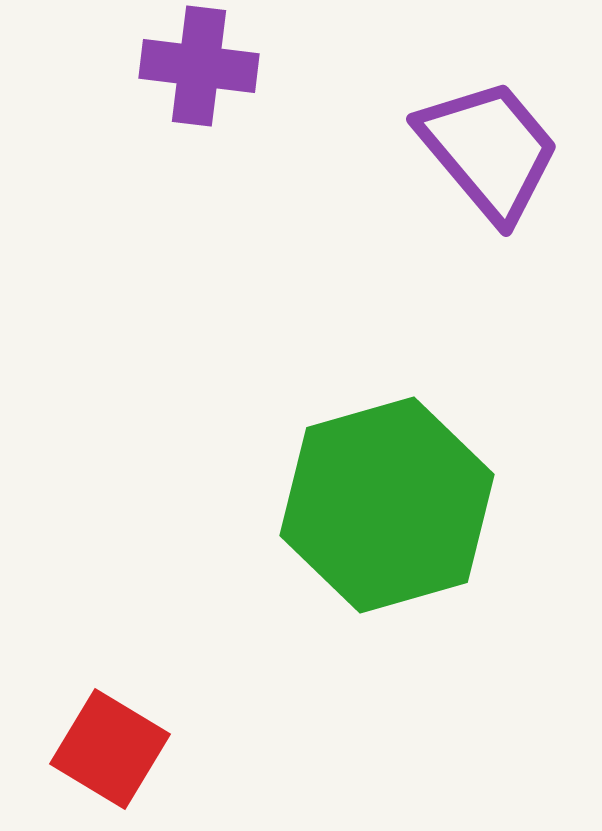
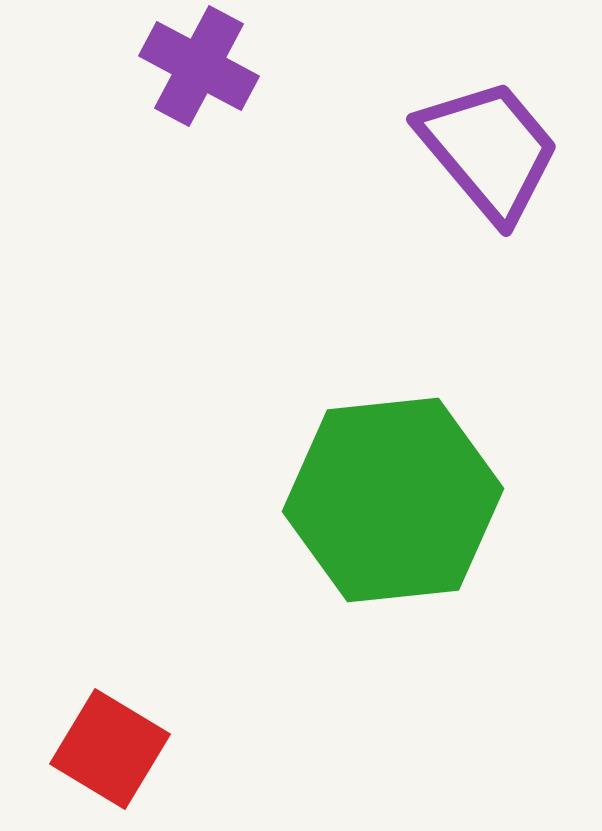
purple cross: rotated 21 degrees clockwise
green hexagon: moved 6 px right, 5 px up; rotated 10 degrees clockwise
